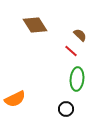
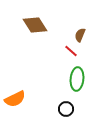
brown semicircle: rotated 112 degrees counterclockwise
